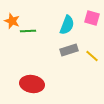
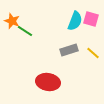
pink square: moved 1 px left, 1 px down
cyan semicircle: moved 8 px right, 4 px up
green line: moved 3 px left; rotated 35 degrees clockwise
yellow line: moved 1 px right, 3 px up
red ellipse: moved 16 px right, 2 px up
